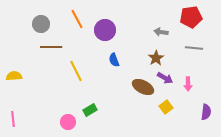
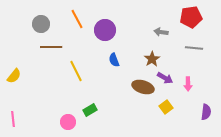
brown star: moved 4 px left, 1 px down
yellow semicircle: rotated 133 degrees clockwise
brown ellipse: rotated 10 degrees counterclockwise
